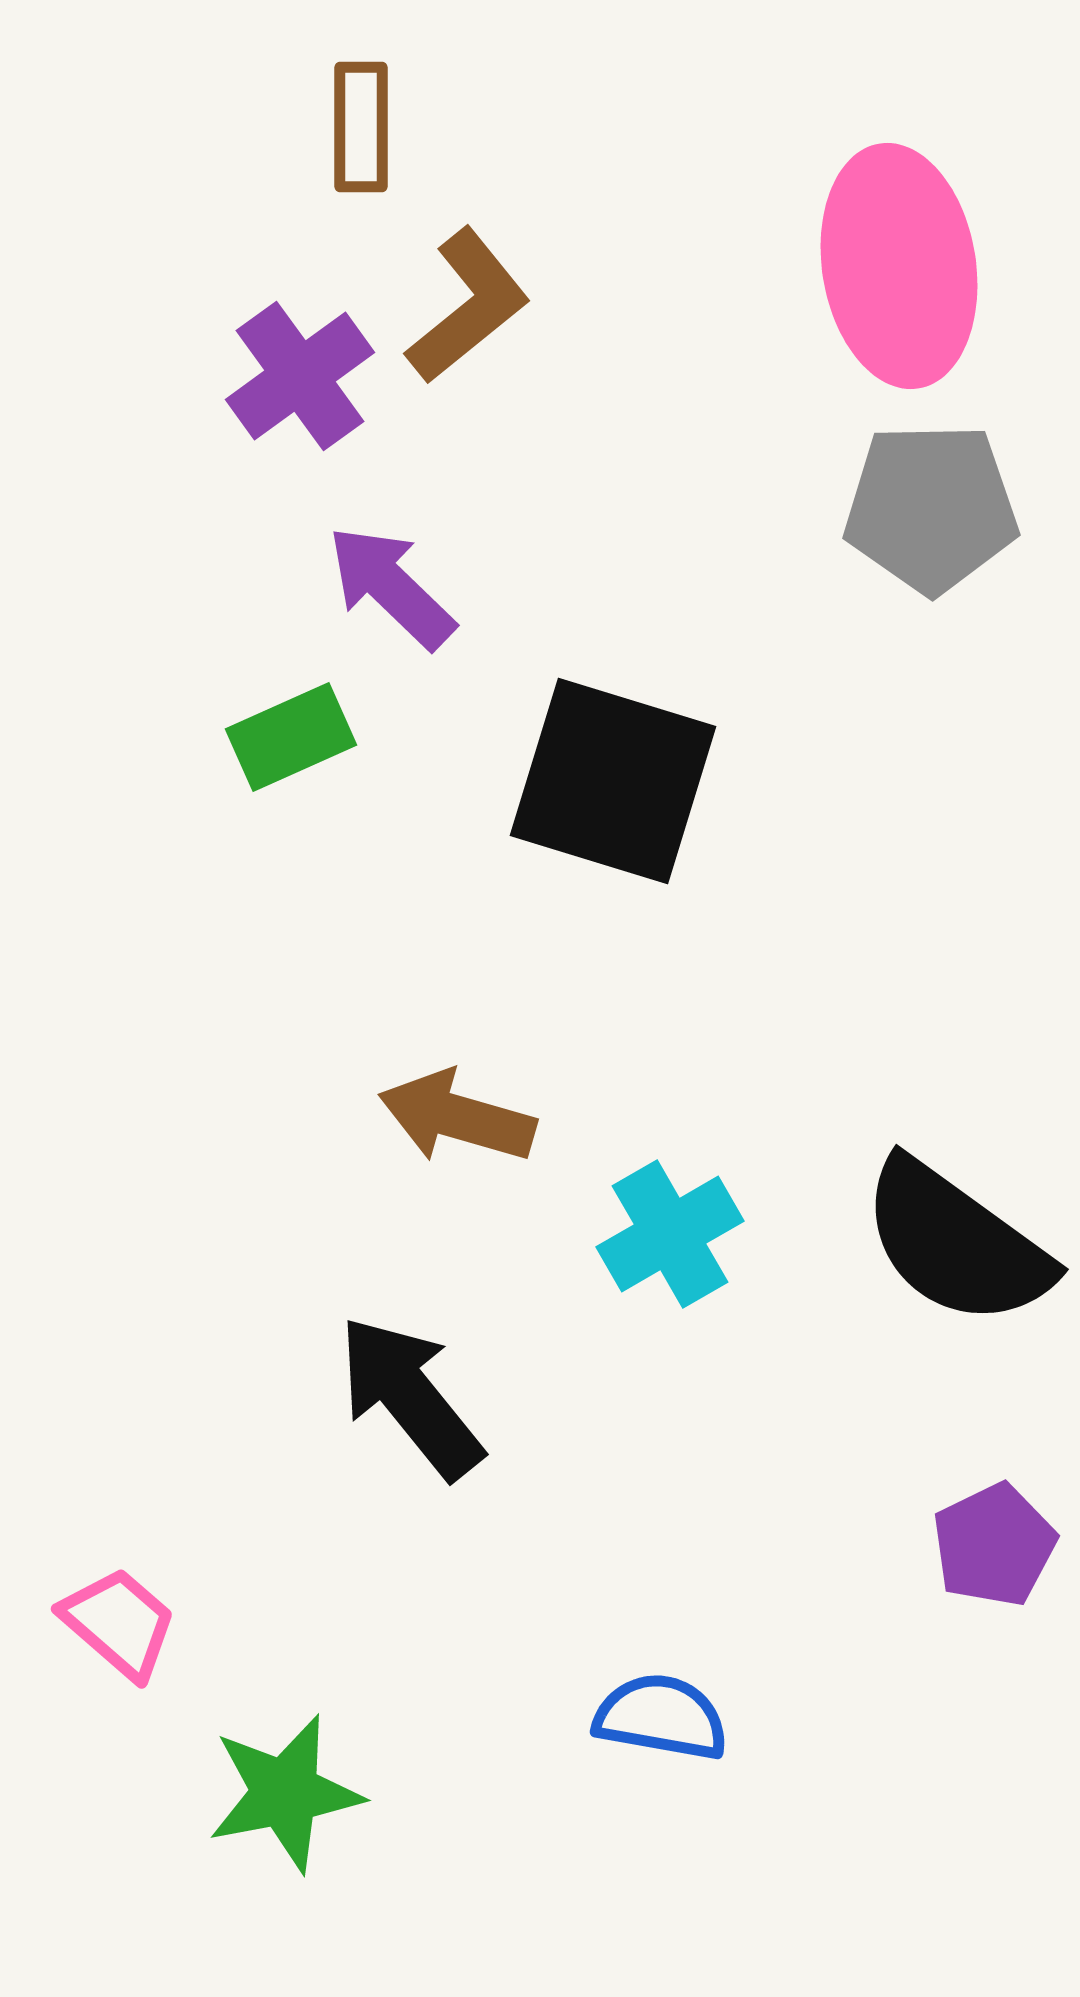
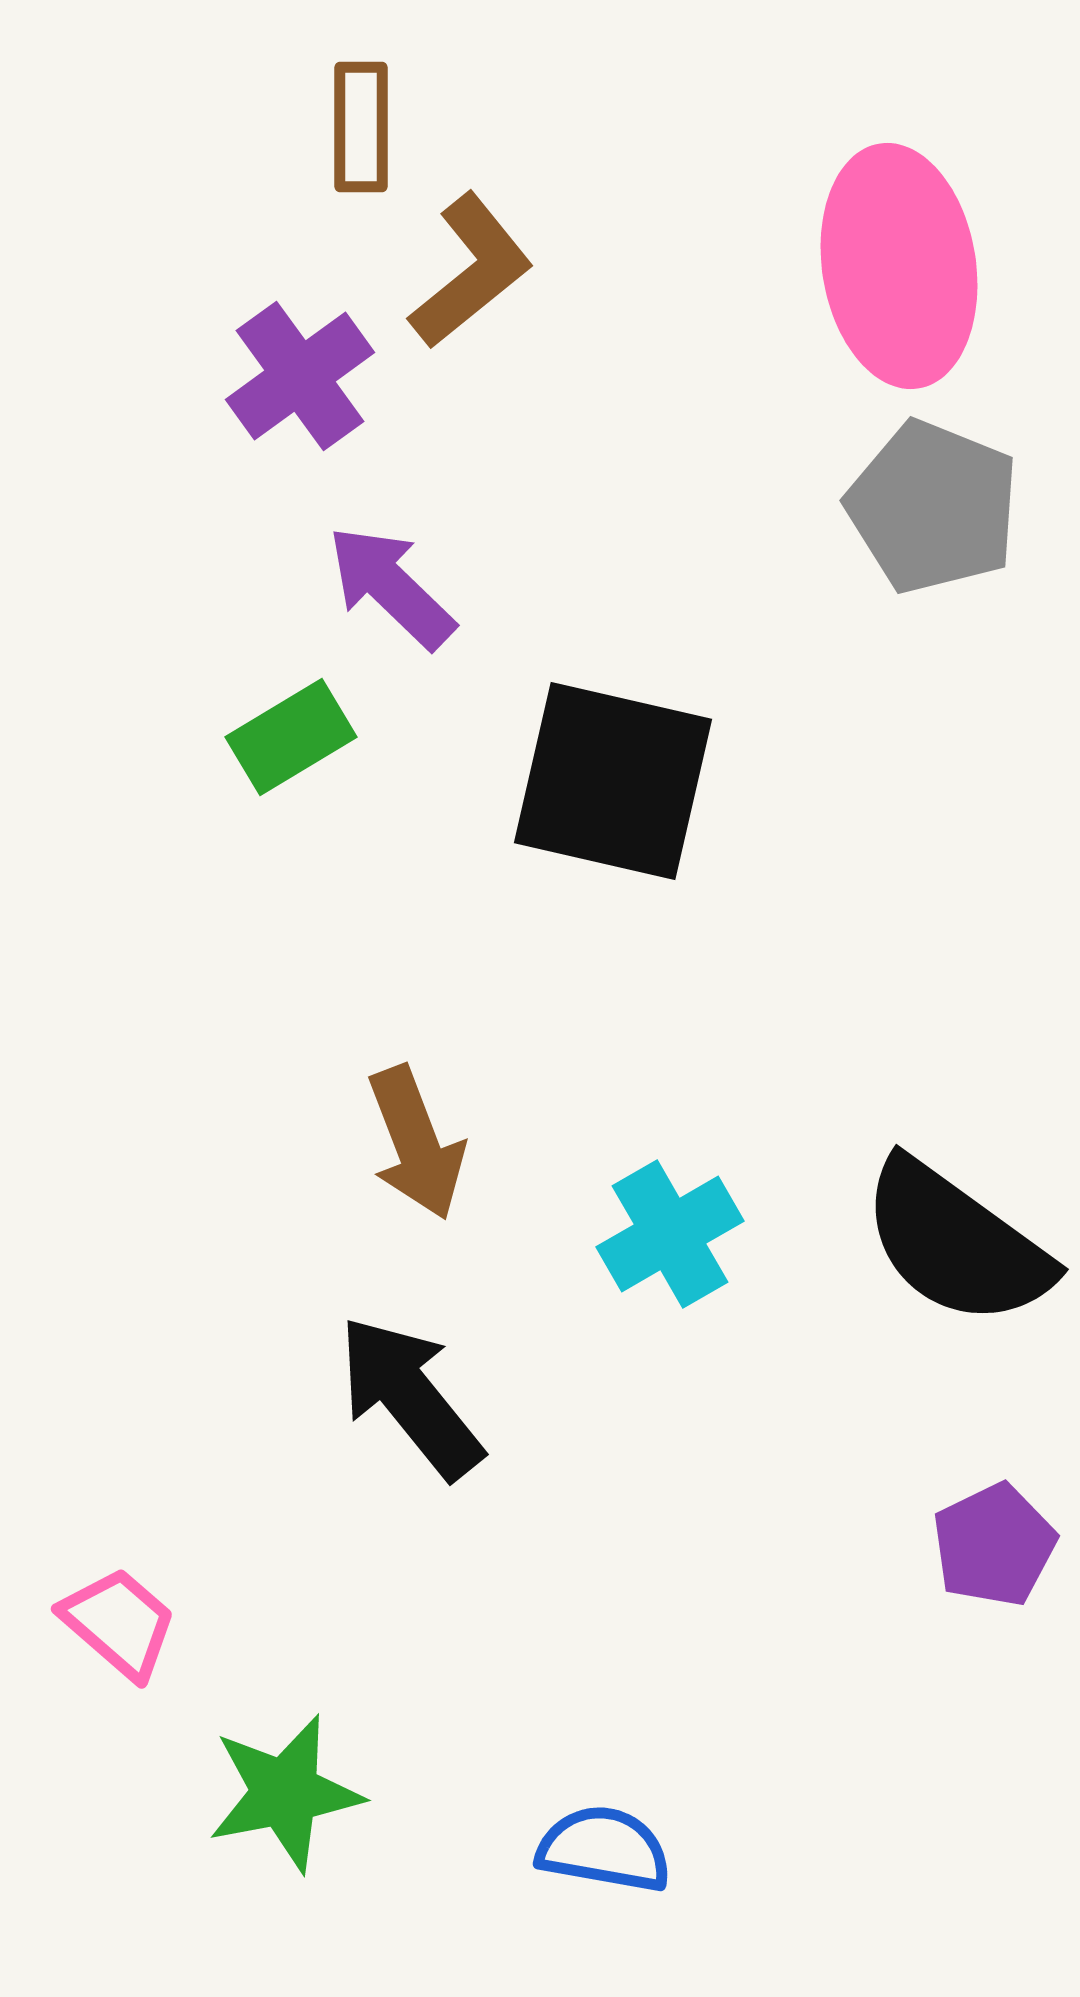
brown L-shape: moved 3 px right, 35 px up
gray pentagon: moved 2 px right, 1 px up; rotated 23 degrees clockwise
green rectangle: rotated 7 degrees counterclockwise
black square: rotated 4 degrees counterclockwise
brown arrow: moved 41 px left, 26 px down; rotated 127 degrees counterclockwise
blue semicircle: moved 57 px left, 132 px down
